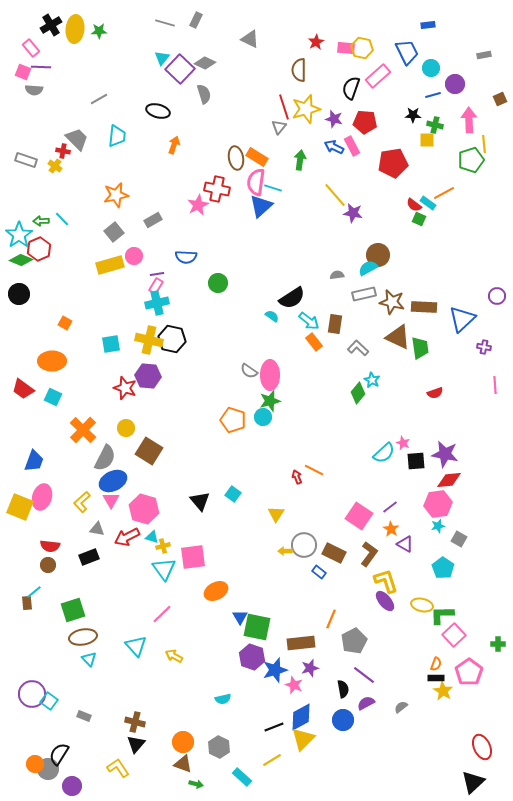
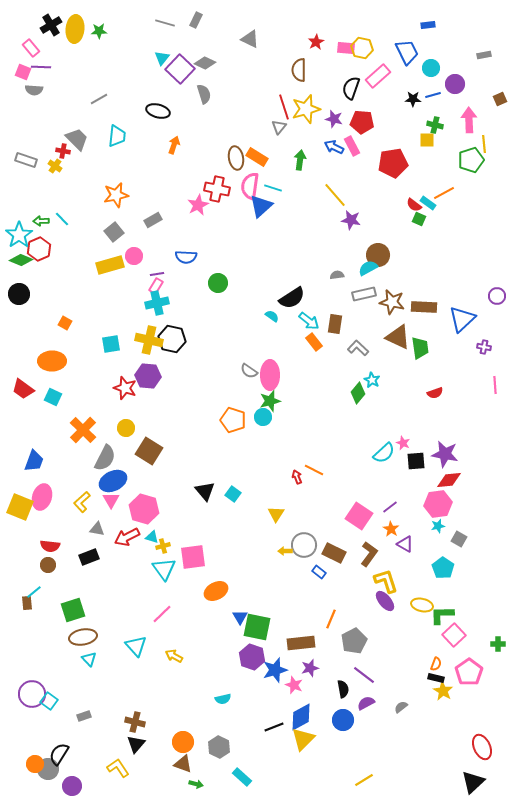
black star at (413, 115): moved 16 px up
red pentagon at (365, 122): moved 3 px left
pink semicircle at (256, 182): moved 6 px left, 4 px down
purple star at (353, 213): moved 2 px left, 7 px down
black triangle at (200, 501): moved 5 px right, 10 px up
black rectangle at (436, 678): rotated 14 degrees clockwise
gray rectangle at (84, 716): rotated 40 degrees counterclockwise
yellow line at (272, 760): moved 92 px right, 20 px down
